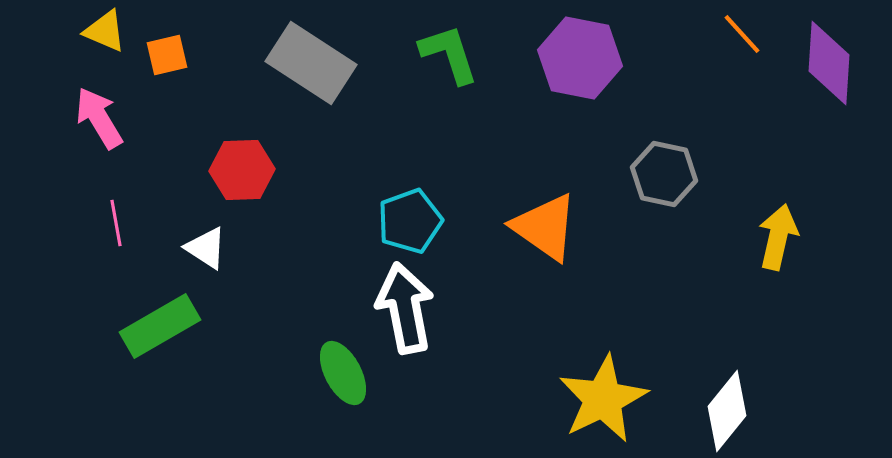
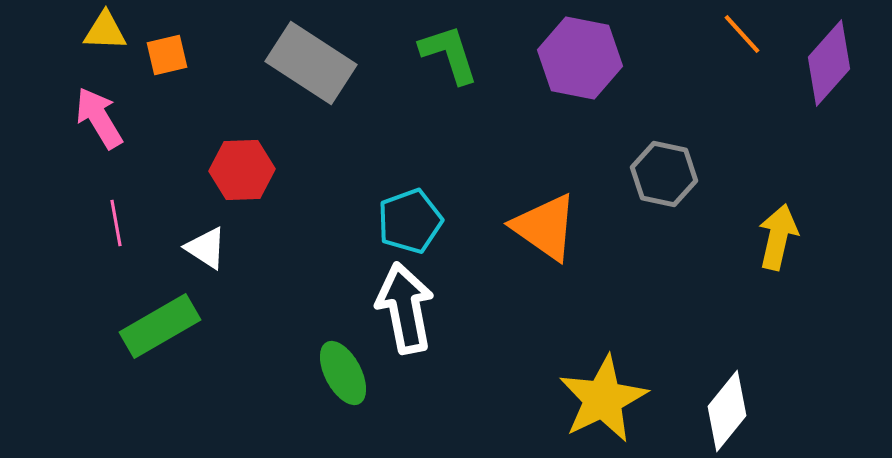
yellow triangle: rotated 21 degrees counterclockwise
purple diamond: rotated 38 degrees clockwise
